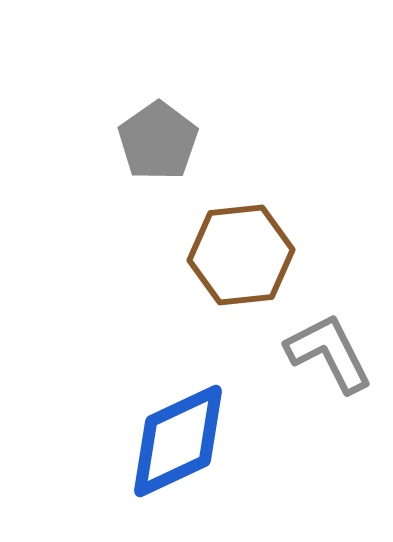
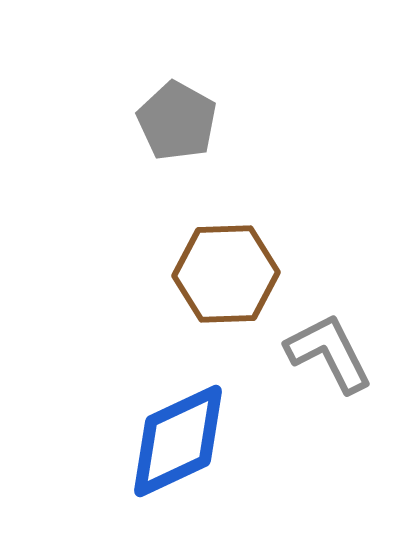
gray pentagon: moved 19 px right, 20 px up; rotated 8 degrees counterclockwise
brown hexagon: moved 15 px left, 19 px down; rotated 4 degrees clockwise
